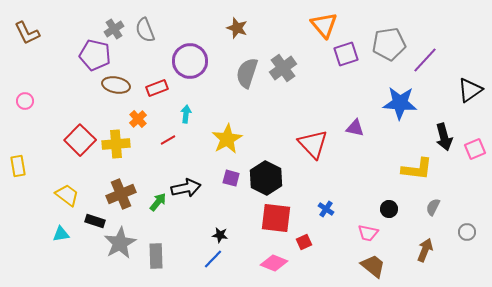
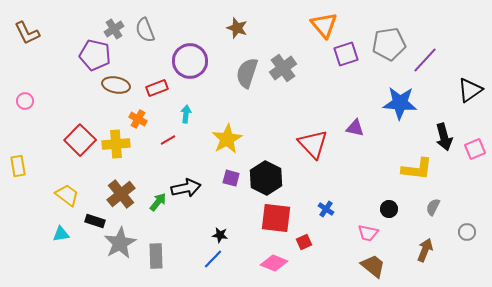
orange cross at (138, 119): rotated 18 degrees counterclockwise
brown cross at (121, 194): rotated 16 degrees counterclockwise
